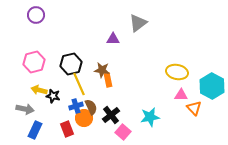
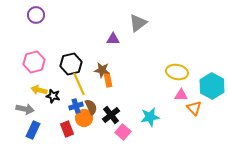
blue rectangle: moved 2 px left
